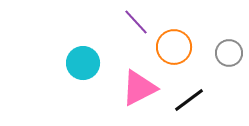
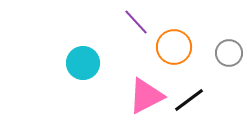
pink triangle: moved 7 px right, 8 px down
